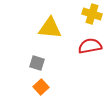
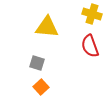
yellow triangle: moved 3 px left, 1 px up
red semicircle: rotated 100 degrees counterclockwise
